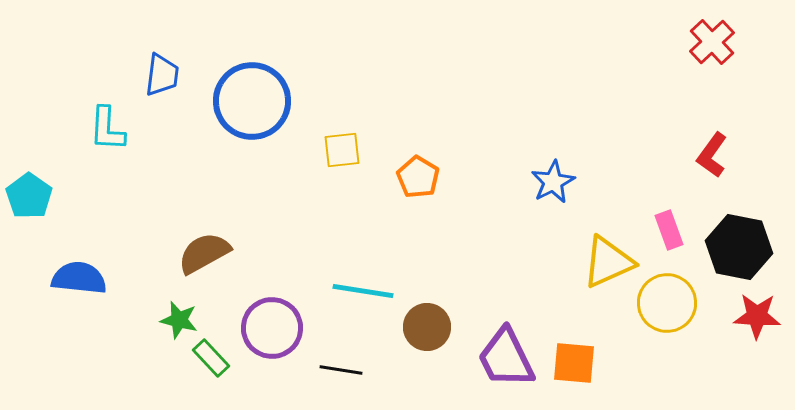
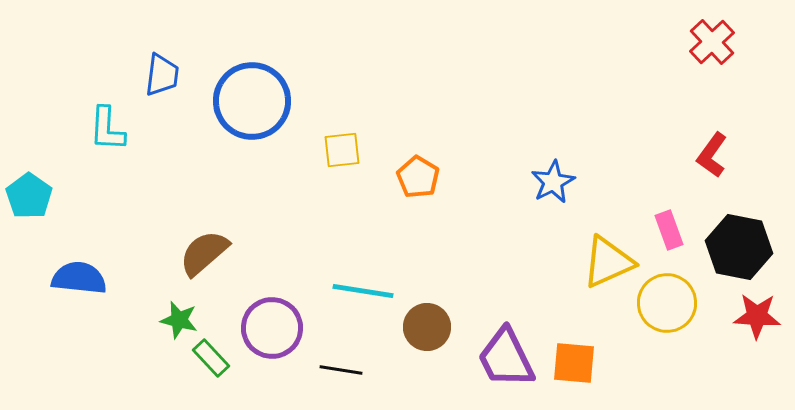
brown semicircle: rotated 12 degrees counterclockwise
